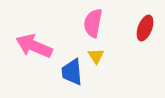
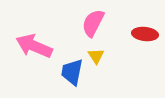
pink semicircle: rotated 16 degrees clockwise
red ellipse: moved 6 px down; rotated 75 degrees clockwise
blue trapezoid: rotated 16 degrees clockwise
